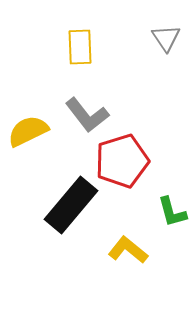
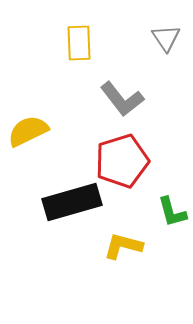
yellow rectangle: moved 1 px left, 4 px up
gray L-shape: moved 35 px right, 16 px up
black rectangle: moved 1 px right, 3 px up; rotated 34 degrees clockwise
yellow L-shape: moved 5 px left, 4 px up; rotated 24 degrees counterclockwise
